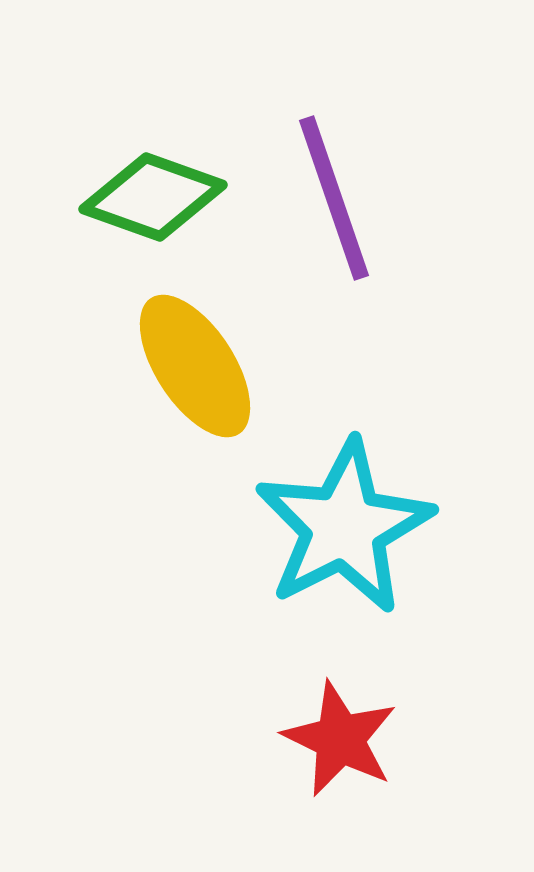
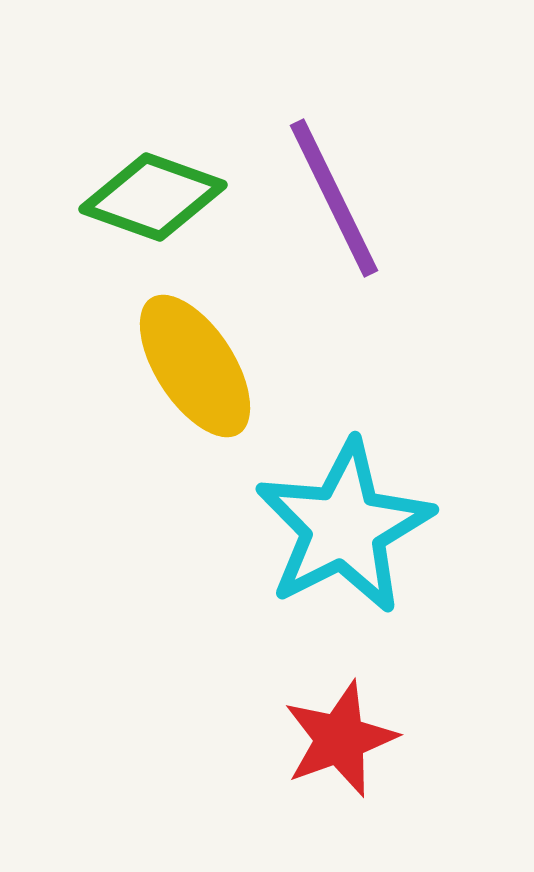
purple line: rotated 7 degrees counterclockwise
red star: rotated 26 degrees clockwise
